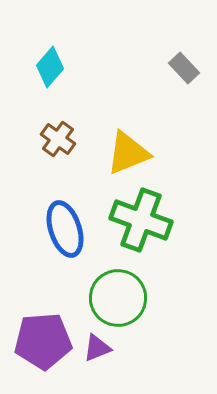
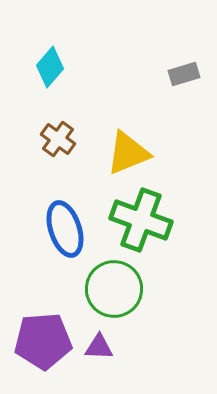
gray rectangle: moved 6 px down; rotated 64 degrees counterclockwise
green circle: moved 4 px left, 9 px up
purple triangle: moved 2 px right, 1 px up; rotated 24 degrees clockwise
